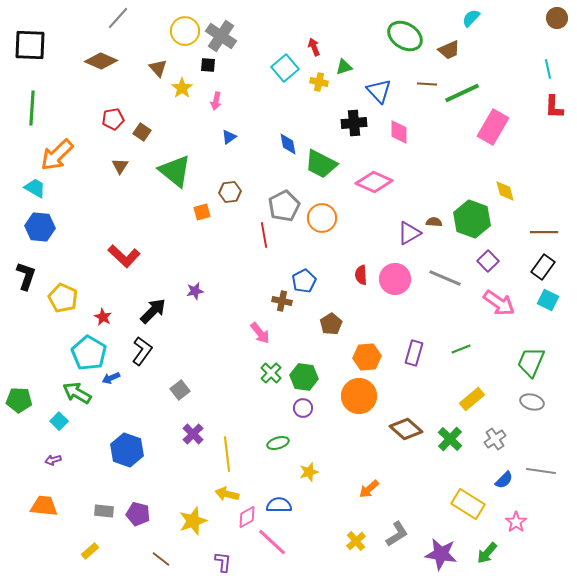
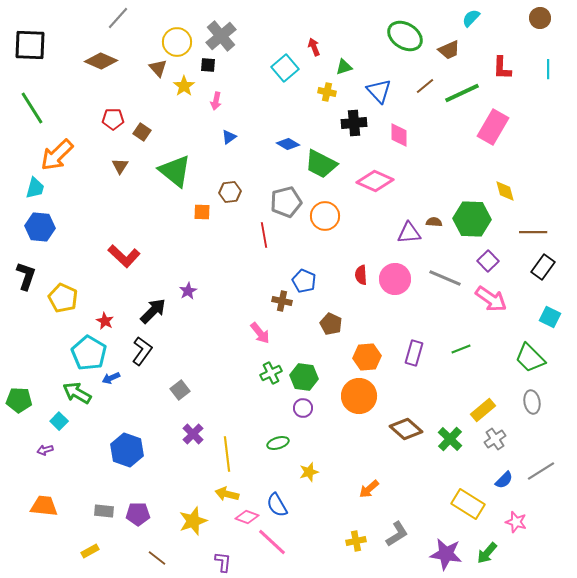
brown circle at (557, 18): moved 17 px left
yellow circle at (185, 31): moved 8 px left, 11 px down
gray cross at (221, 36): rotated 16 degrees clockwise
cyan line at (548, 69): rotated 12 degrees clockwise
yellow cross at (319, 82): moved 8 px right, 10 px down
brown line at (427, 84): moved 2 px left, 2 px down; rotated 42 degrees counterclockwise
yellow star at (182, 88): moved 2 px right, 2 px up
red L-shape at (554, 107): moved 52 px left, 39 px up
green line at (32, 108): rotated 36 degrees counterclockwise
red pentagon at (113, 119): rotated 10 degrees clockwise
pink diamond at (399, 132): moved 3 px down
blue diamond at (288, 144): rotated 50 degrees counterclockwise
pink diamond at (374, 182): moved 1 px right, 1 px up
cyan trapezoid at (35, 188): rotated 75 degrees clockwise
gray pentagon at (284, 206): moved 2 px right, 4 px up; rotated 12 degrees clockwise
orange square at (202, 212): rotated 18 degrees clockwise
orange circle at (322, 218): moved 3 px right, 2 px up
green hexagon at (472, 219): rotated 18 degrees counterclockwise
brown line at (544, 232): moved 11 px left
purple triangle at (409, 233): rotated 25 degrees clockwise
blue pentagon at (304, 281): rotated 20 degrees counterclockwise
purple star at (195, 291): moved 7 px left; rotated 18 degrees counterclockwise
cyan square at (548, 300): moved 2 px right, 17 px down
pink arrow at (499, 303): moved 8 px left, 4 px up
red star at (103, 317): moved 2 px right, 4 px down
brown pentagon at (331, 324): rotated 15 degrees counterclockwise
green trapezoid at (531, 362): moved 1 px left, 4 px up; rotated 68 degrees counterclockwise
green cross at (271, 373): rotated 20 degrees clockwise
yellow rectangle at (472, 399): moved 11 px right, 11 px down
gray ellipse at (532, 402): rotated 65 degrees clockwise
purple arrow at (53, 460): moved 8 px left, 10 px up
gray line at (541, 471): rotated 40 degrees counterclockwise
blue semicircle at (279, 505): moved 2 px left; rotated 120 degrees counterclockwise
purple pentagon at (138, 514): rotated 15 degrees counterclockwise
pink diamond at (247, 517): rotated 50 degrees clockwise
pink star at (516, 522): rotated 20 degrees counterclockwise
yellow cross at (356, 541): rotated 30 degrees clockwise
yellow rectangle at (90, 551): rotated 12 degrees clockwise
purple star at (441, 554): moved 5 px right
brown line at (161, 559): moved 4 px left, 1 px up
